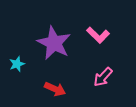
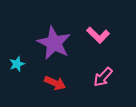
red arrow: moved 6 px up
